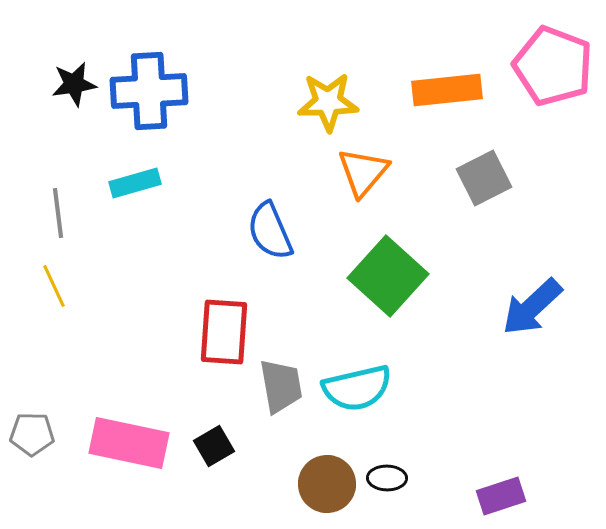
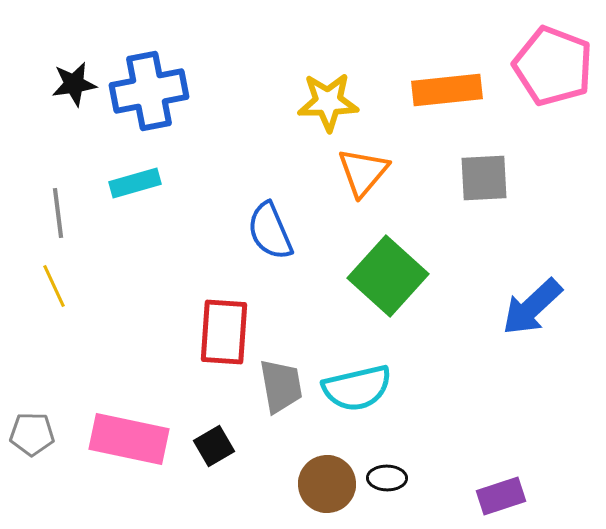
blue cross: rotated 8 degrees counterclockwise
gray square: rotated 24 degrees clockwise
pink rectangle: moved 4 px up
